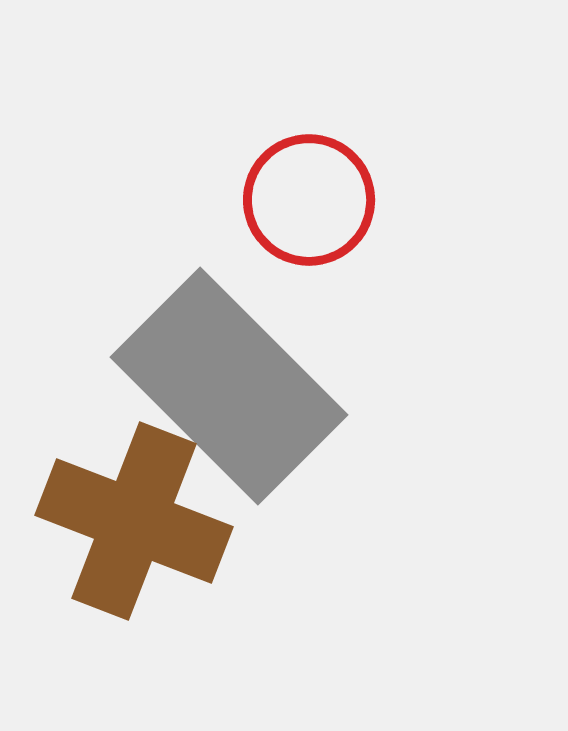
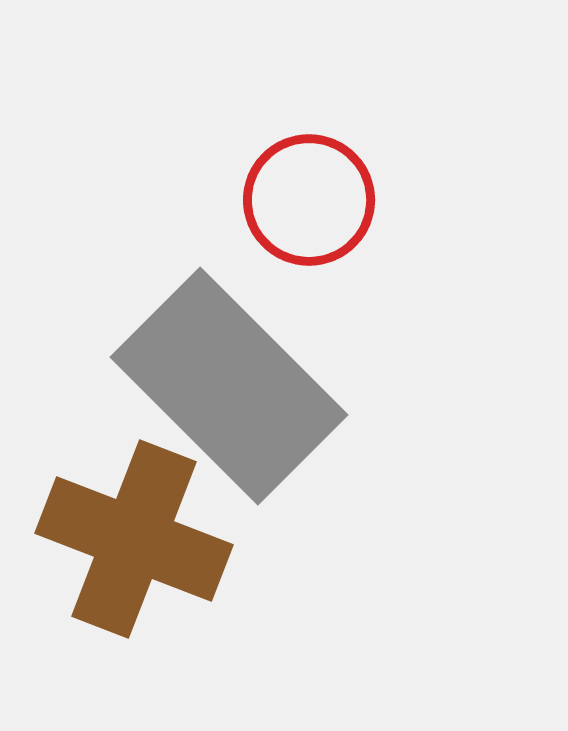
brown cross: moved 18 px down
